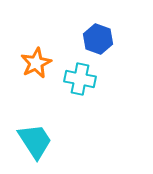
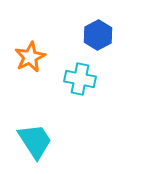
blue hexagon: moved 4 px up; rotated 12 degrees clockwise
orange star: moved 6 px left, 6 px up
